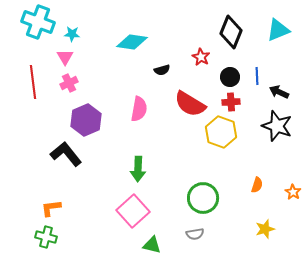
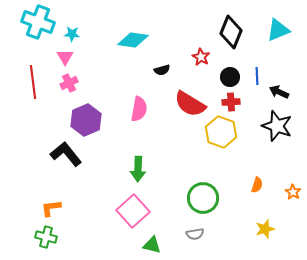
cyan diamond: moved 1 px right, 2 px up
